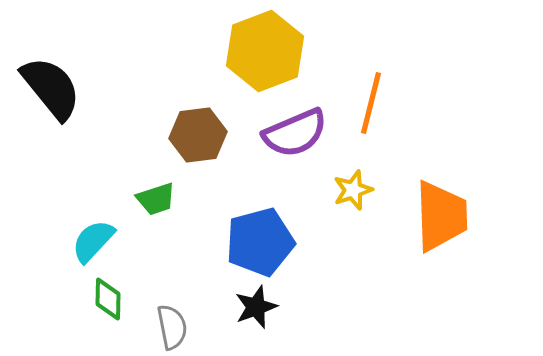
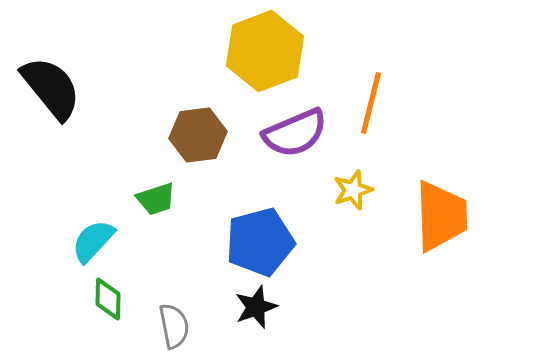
gray semicircle: moved 2 px right, 1 px up
